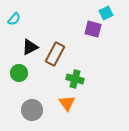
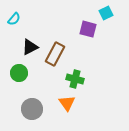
purple square: moved 5 px left
gray circle: moved 1 px up
